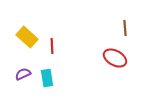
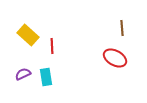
brown line: moved 3 px left
yellow rectangle: moved 1 px right, 2 px up
cyan rectangle: moved 1 px left, 1 px up
